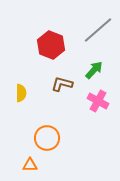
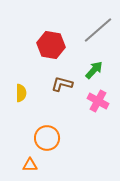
red hexagon: rotated 12 degrees counterclockwise
